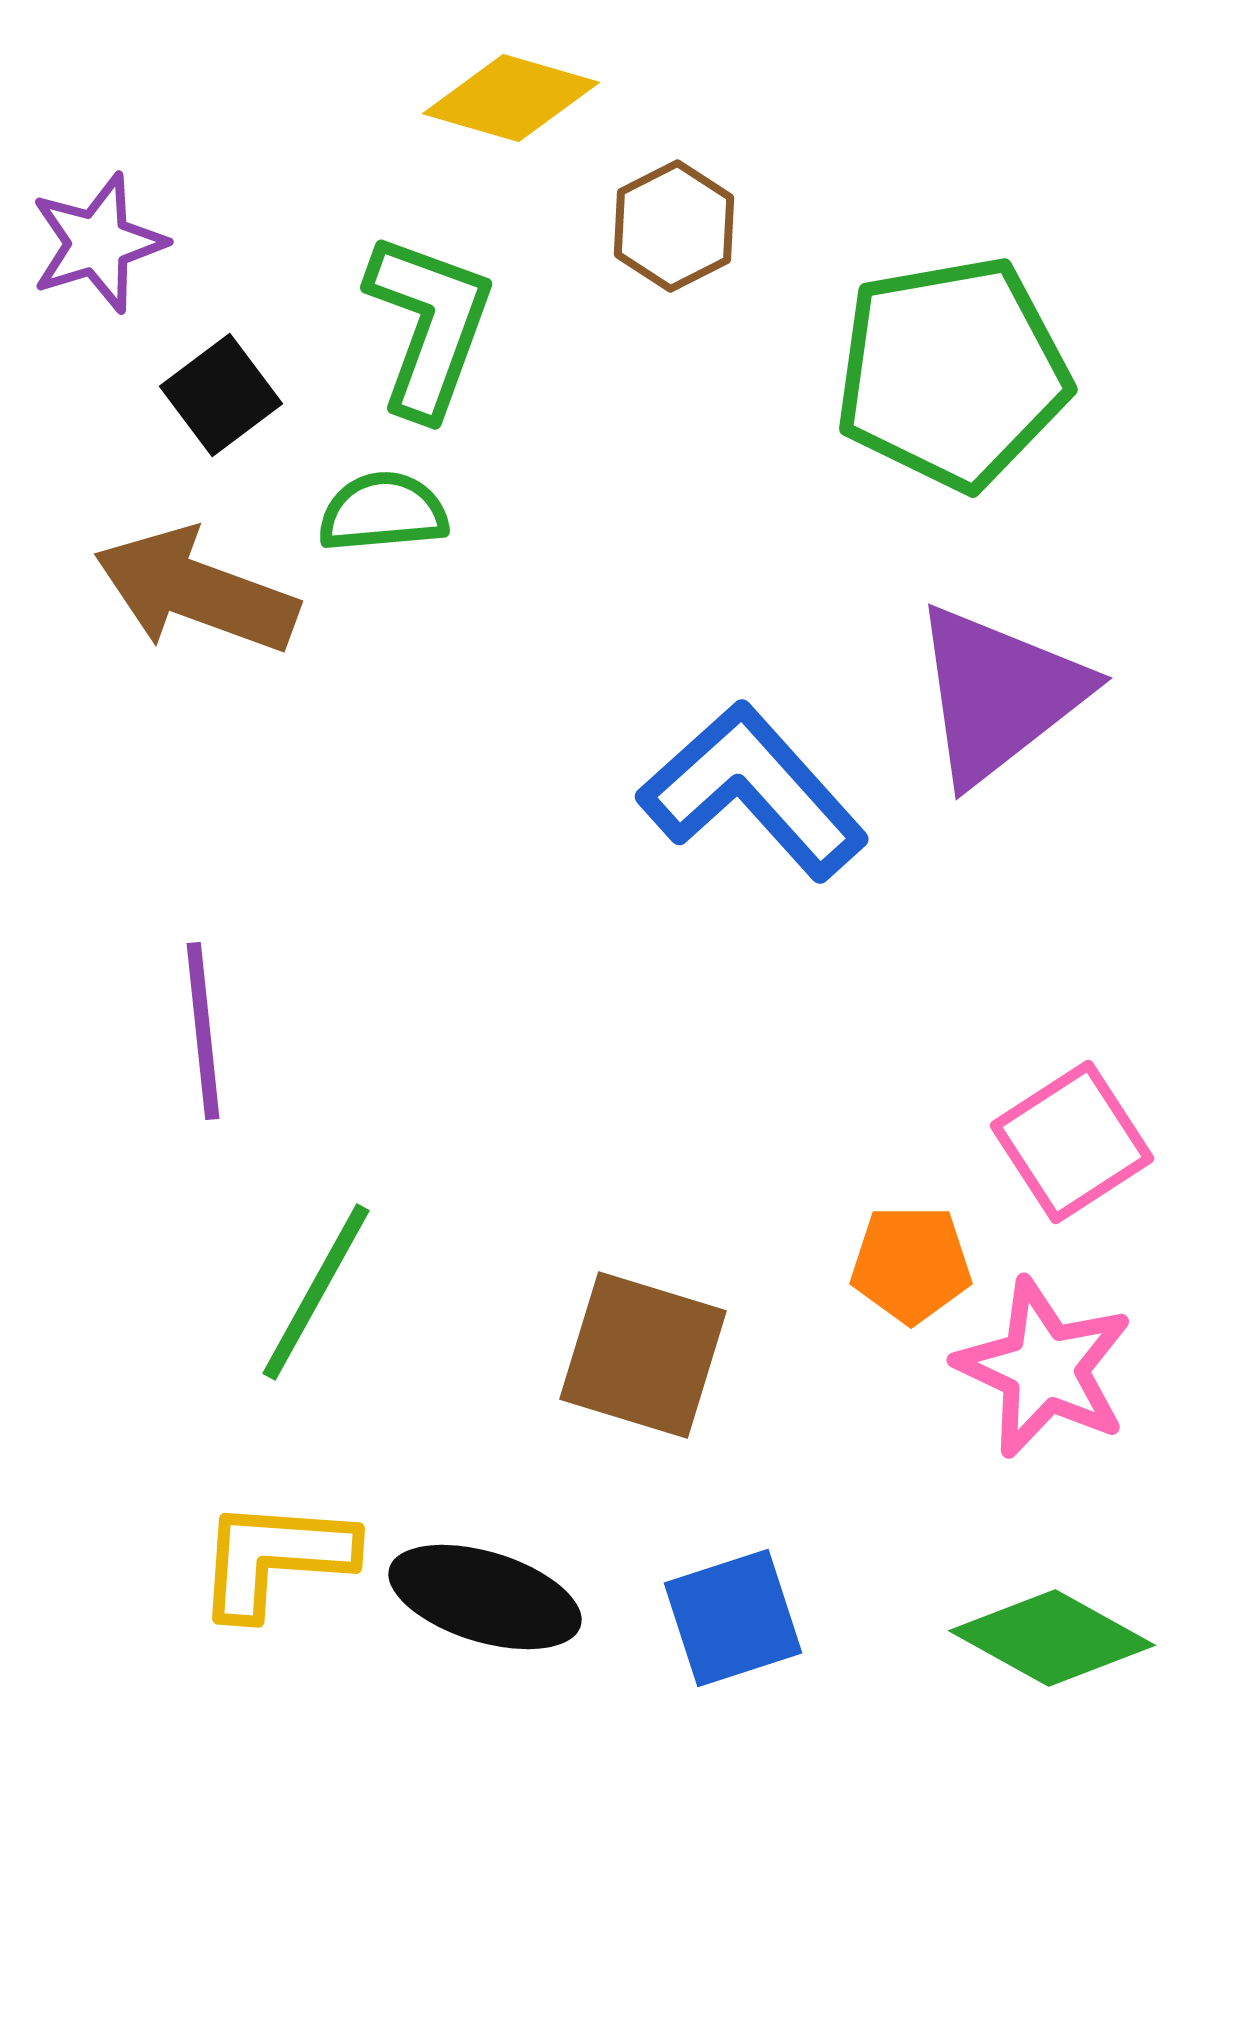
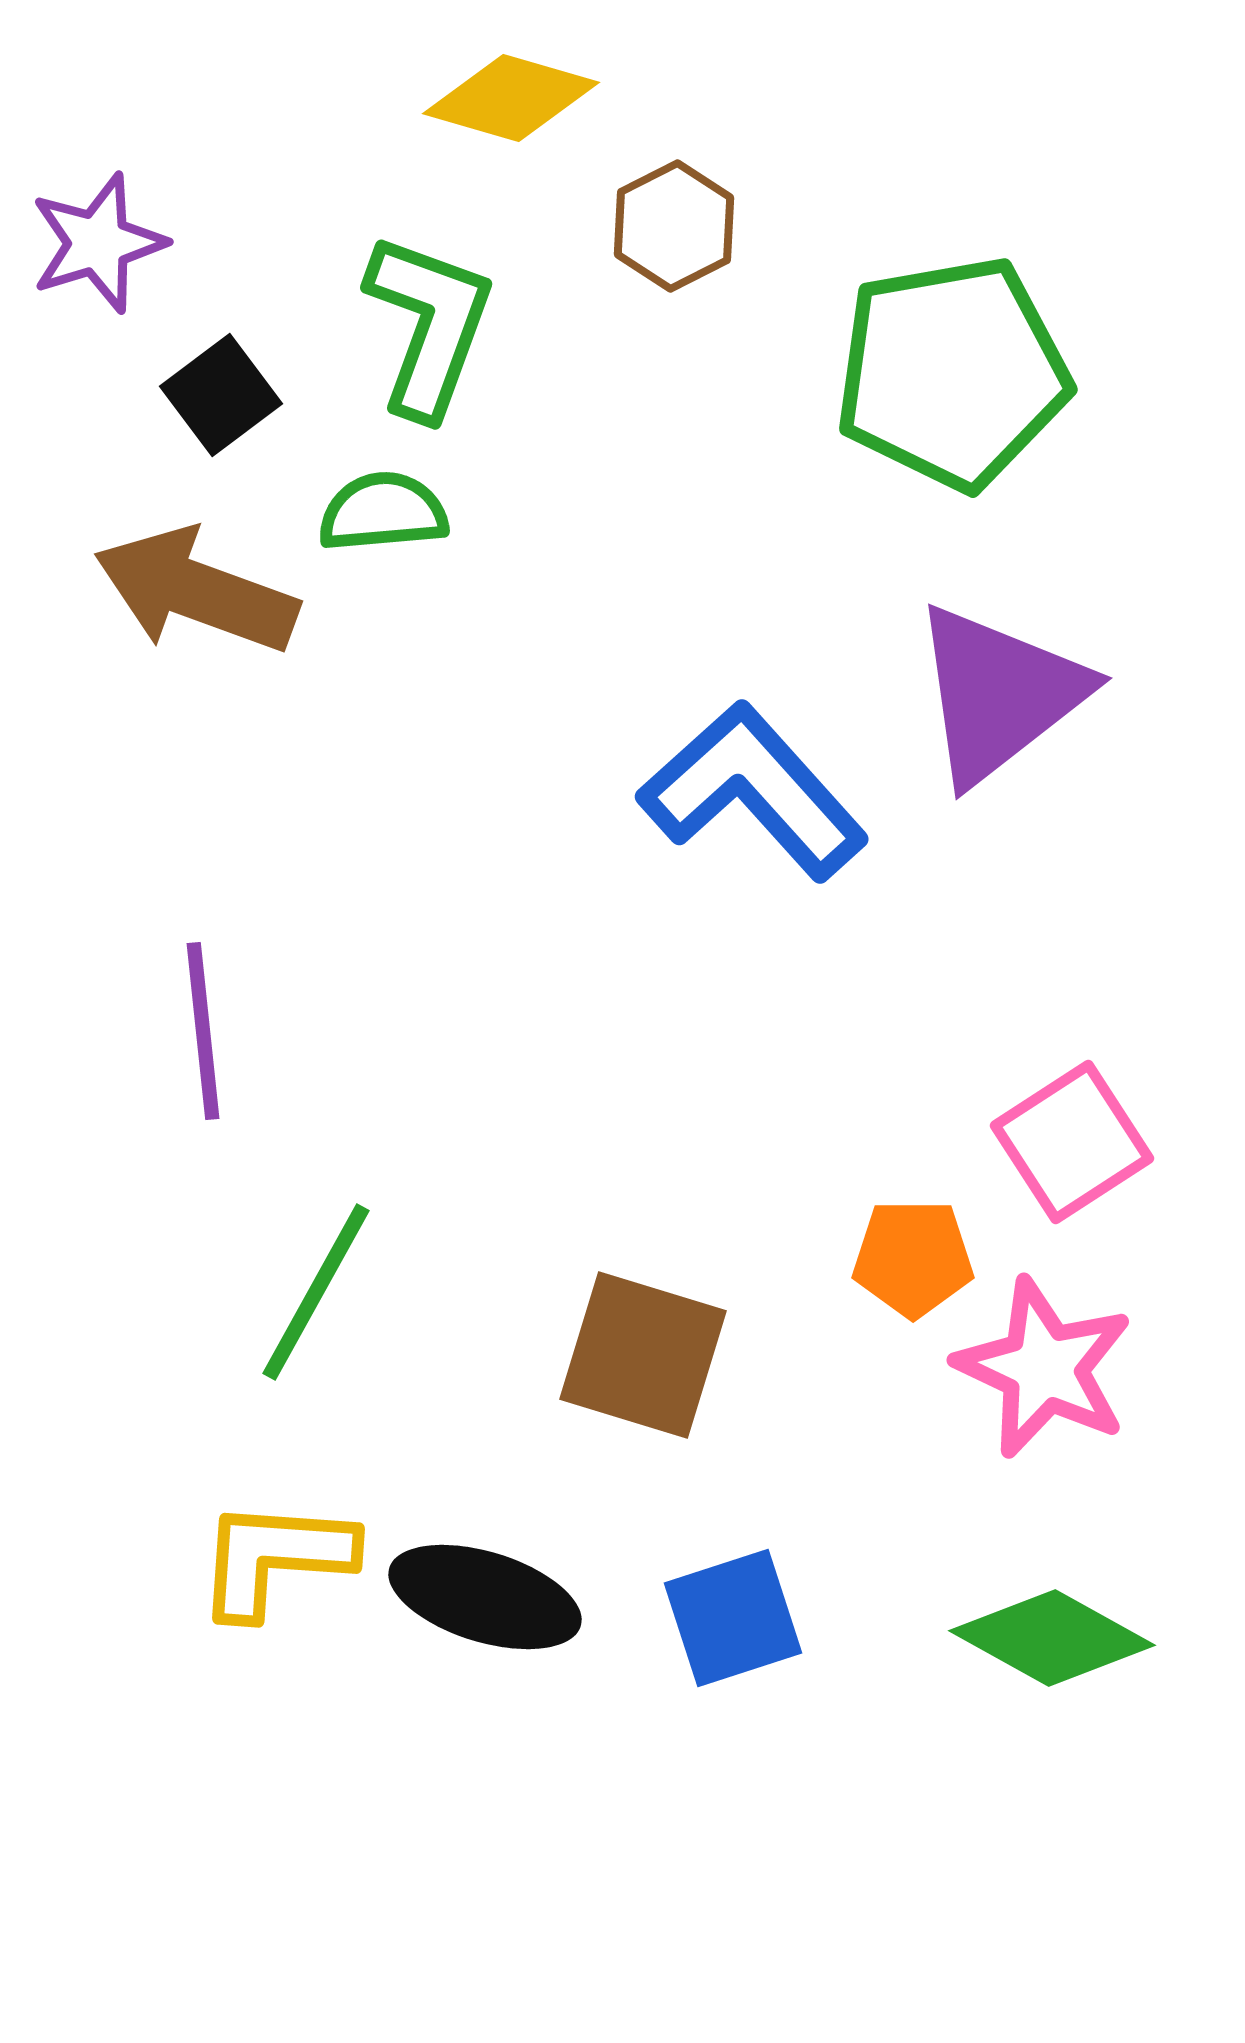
orange pentagon: moved 2 px right, 6 px up
